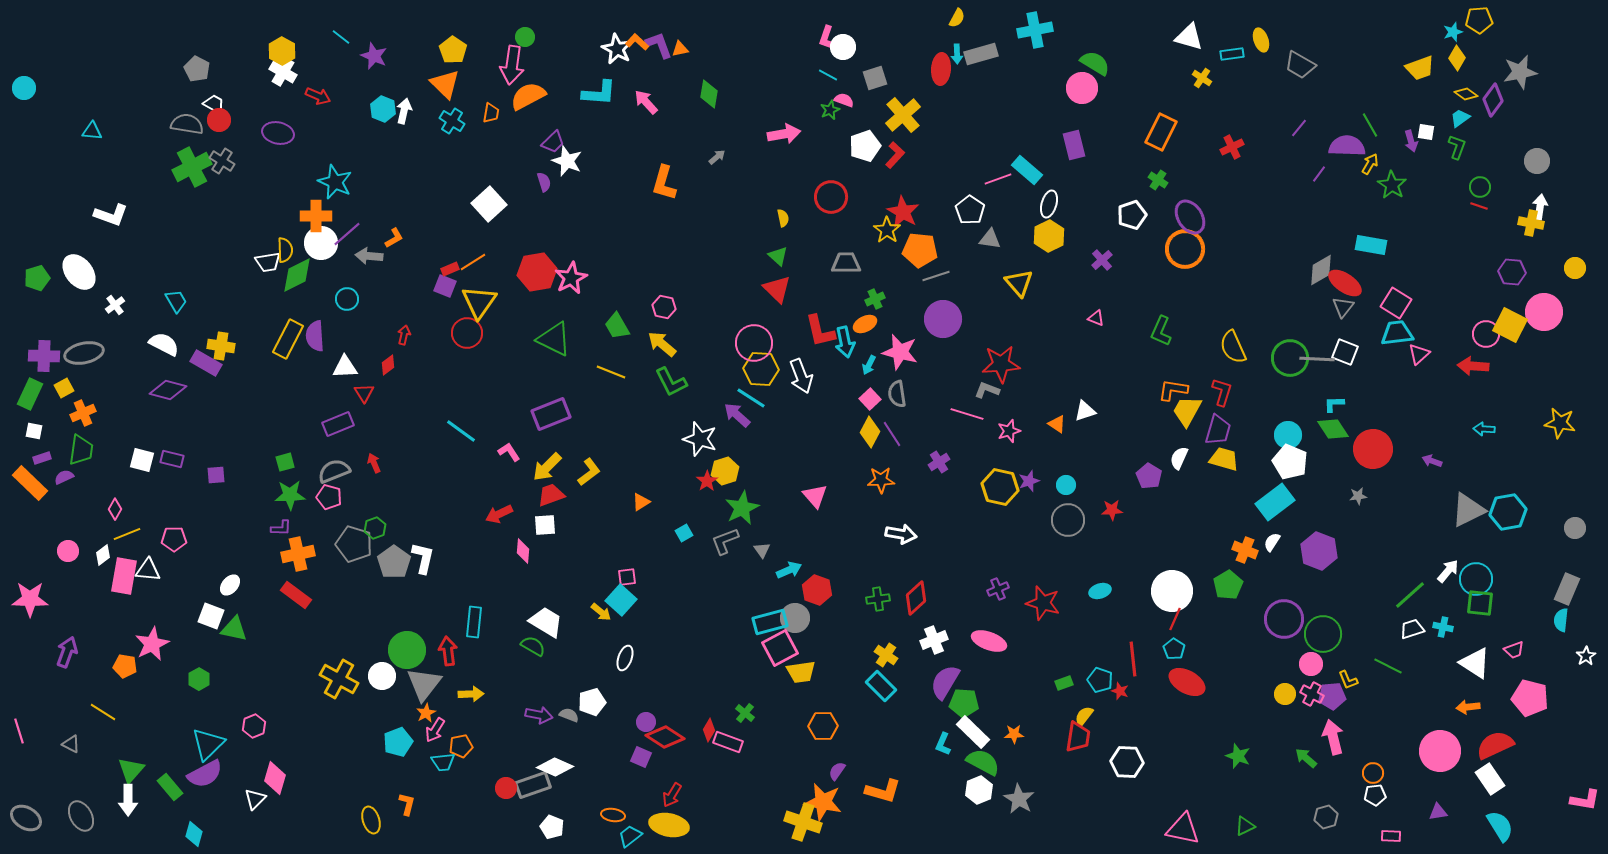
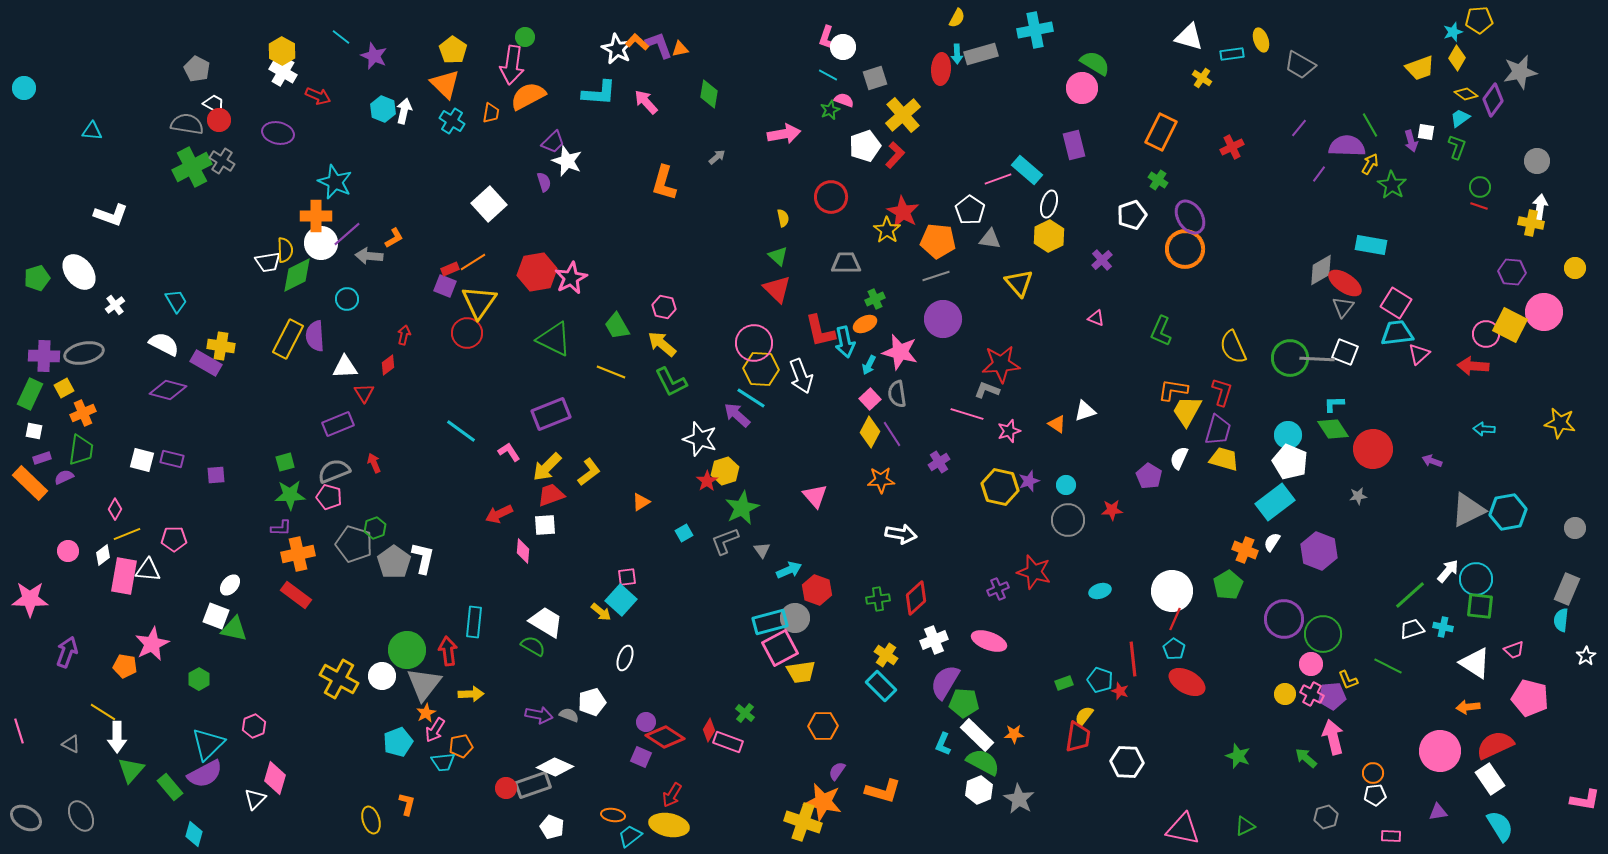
orange pentagon at (920, 250): moved 18 px right, 9 px up
red star at (1043, 603): moved 9 px left, 31 px up
green square at (1480, 603): moved 3 px down
white square at (211, 616): moved 5 px right
white rectangle at (973, 732): moved 4 px right, 3 px down
white arrow at (128, 800): moved 11 px left, 63 px up
